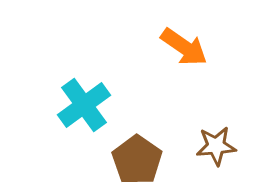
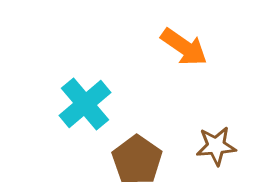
cyan cross: moved 1 px right, 1 px up; rotated 4 degrees counterclockwise
